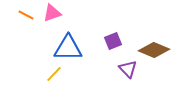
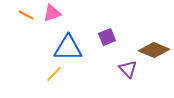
purple square: moved 6 px left, 4 px up
